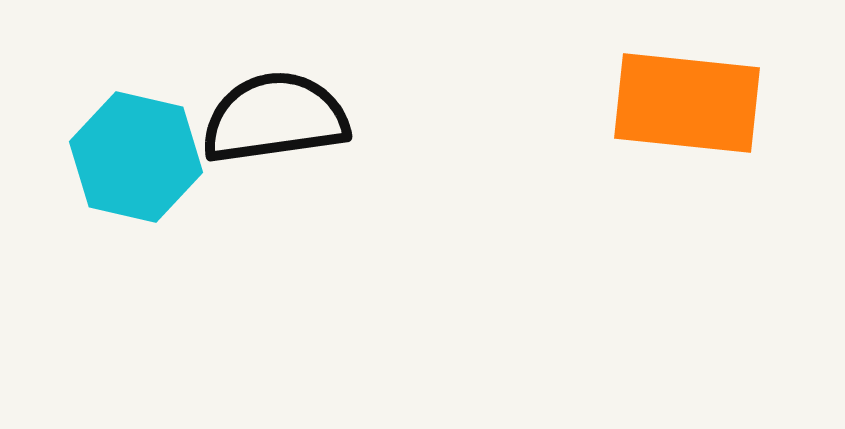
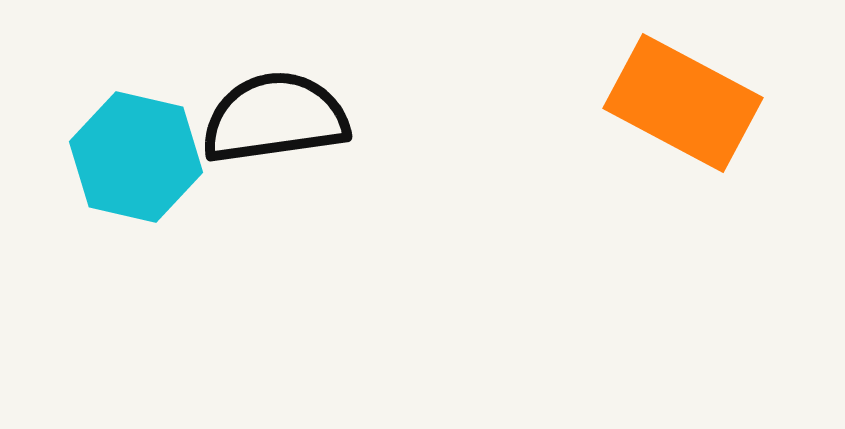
orange rectangle: moved 4 px left; rotated 22 degrees clockwise
